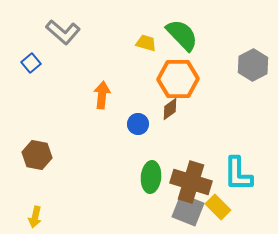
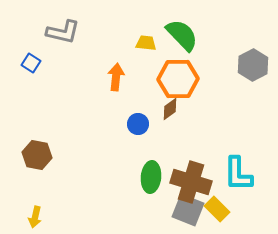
gray L-shape: rotated 28 degrees counterclockwise
yellow trapezoid: rotated 10 degrees counterclockwise
blue square: rotated 18 degrees counterclockwise
orange arrow: moved 14 px right, 18 px up
yellow rectangle: moved 1 px left, 2 px down
